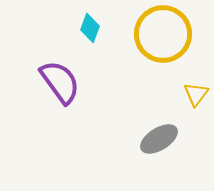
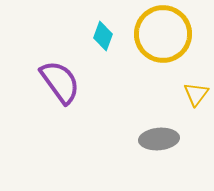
cyan diamond: moved 13 px right, 8 px down
gray ellipse: rotated 27 degrees clockwise
